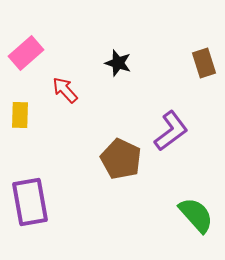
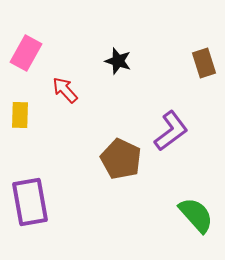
pink rectangle: rotated 20 degrees counterclockwise
black star: moved 2 px up
